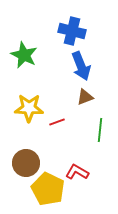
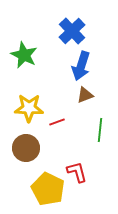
blue cross: rotated 32 degrees clockwise
blue arrow: rotated 40 degrees clockwise
brown triangle: moved 2 px up
brown circle: moved 15 px up
red L-shape: rotated 45 degrees clockwise
